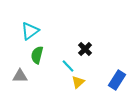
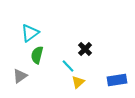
cyan triangle: moved 2 px down
gray triangle: rotated 35 degrees counterclockwise
blue rectangle: rotated 48 degrees clockwise
